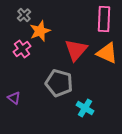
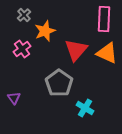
orange star: moved 5 px right
gray pentagon: rotated 20 degrees clockwise
purple triangle: rotated 16 degrees clockwise
